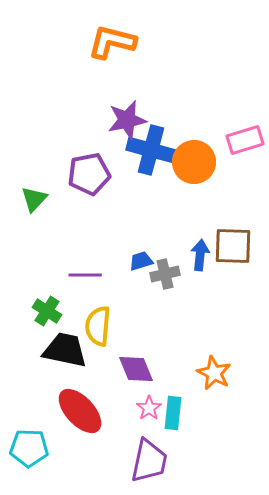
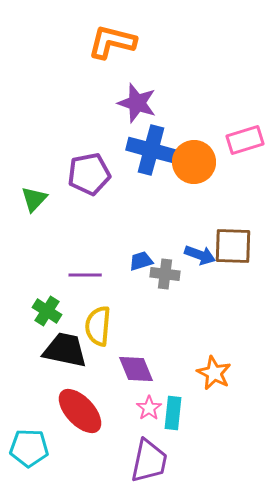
purple star: moved 10 px right, 17 px up; rotated 30 degrees clockwise
blue arrow: rotated 104 degrees clockwise
gray cross: rotated 20 degrees clockwise
